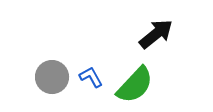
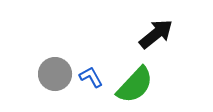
gray circle: moved 3 px right, 3 px up
